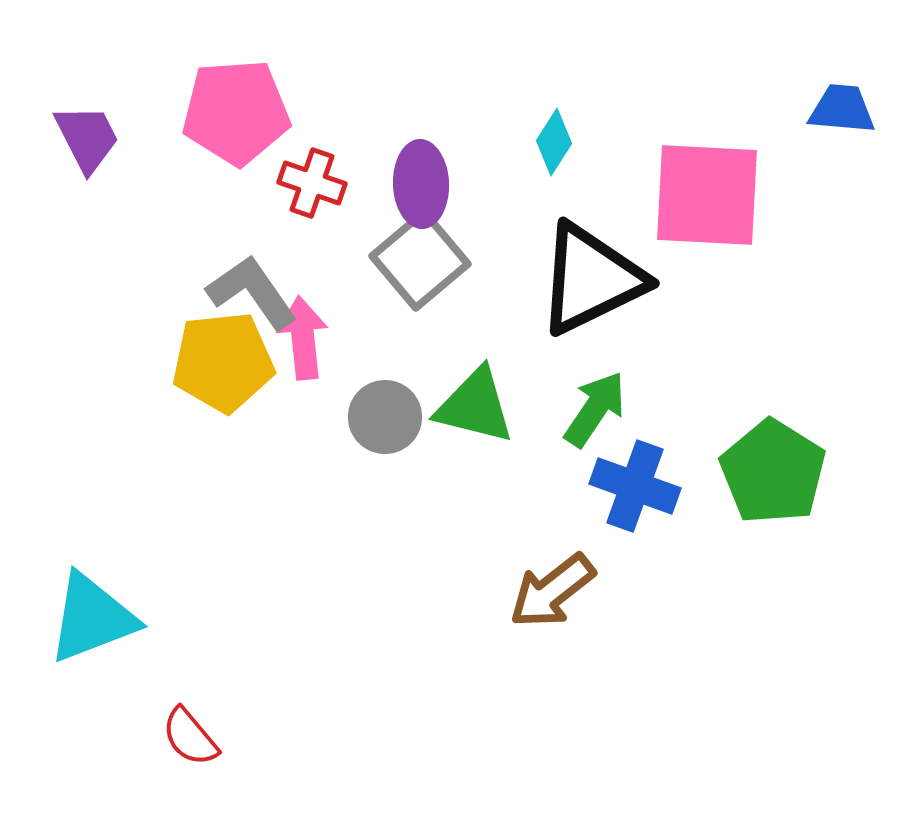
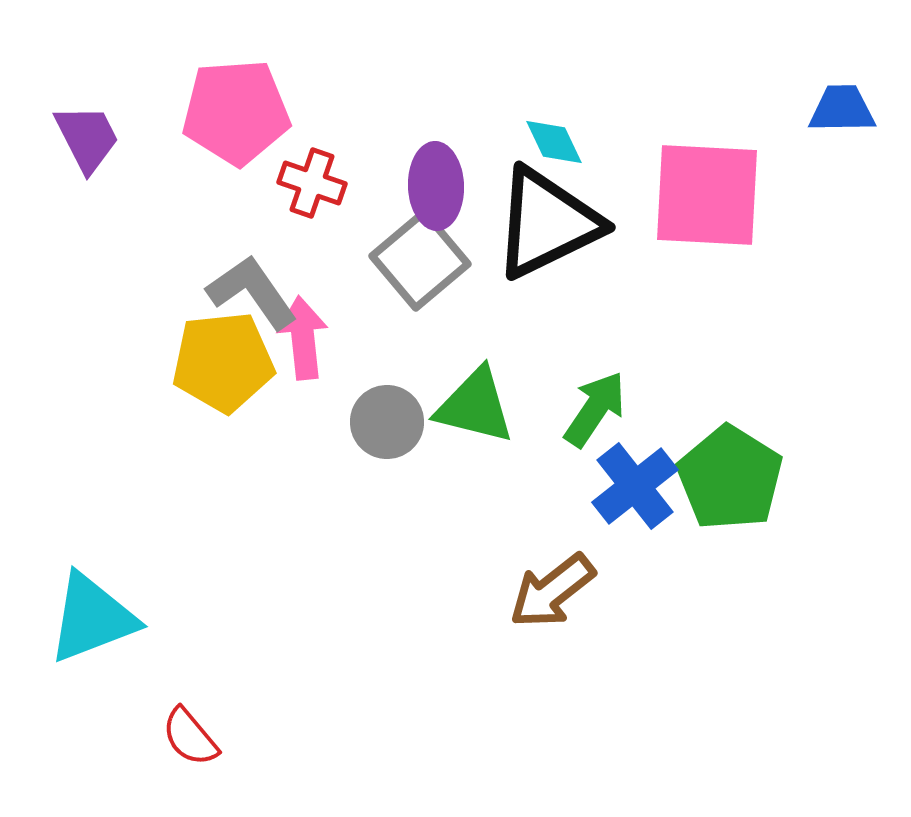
blue trapezoid: rotated 6 degrees counterclockwise
cyan diamond: rotated 58 degrees counterclockwise
purple ellipse: moved 15 px right, 2 px down
black triangle: moved 44 px left, 56 px up
gray circle: moved 2 px right, 5 px down
green pentagon: moved 43 px left, 6 px down
blue cross: rotated 32 degrees clockwise
